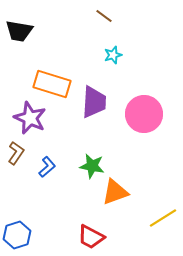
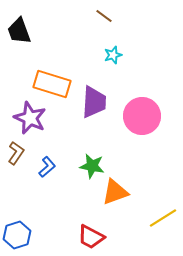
black trapezoid: rotated 60 degrees clockwise
pink circle: moved 2 px left, 2 px down
